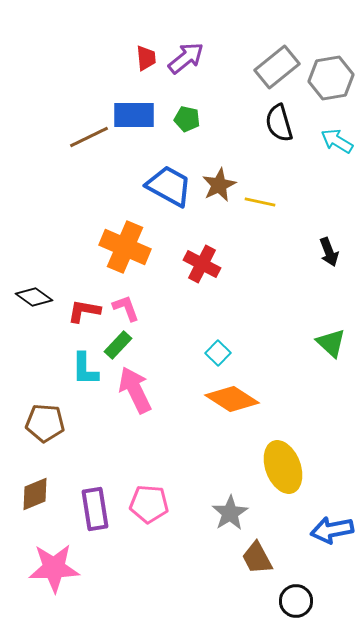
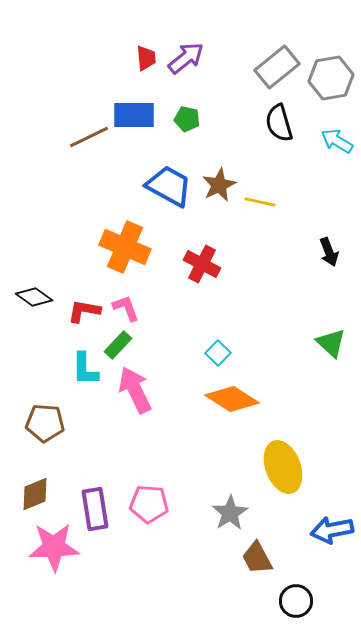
pink star: moved 21 px up
